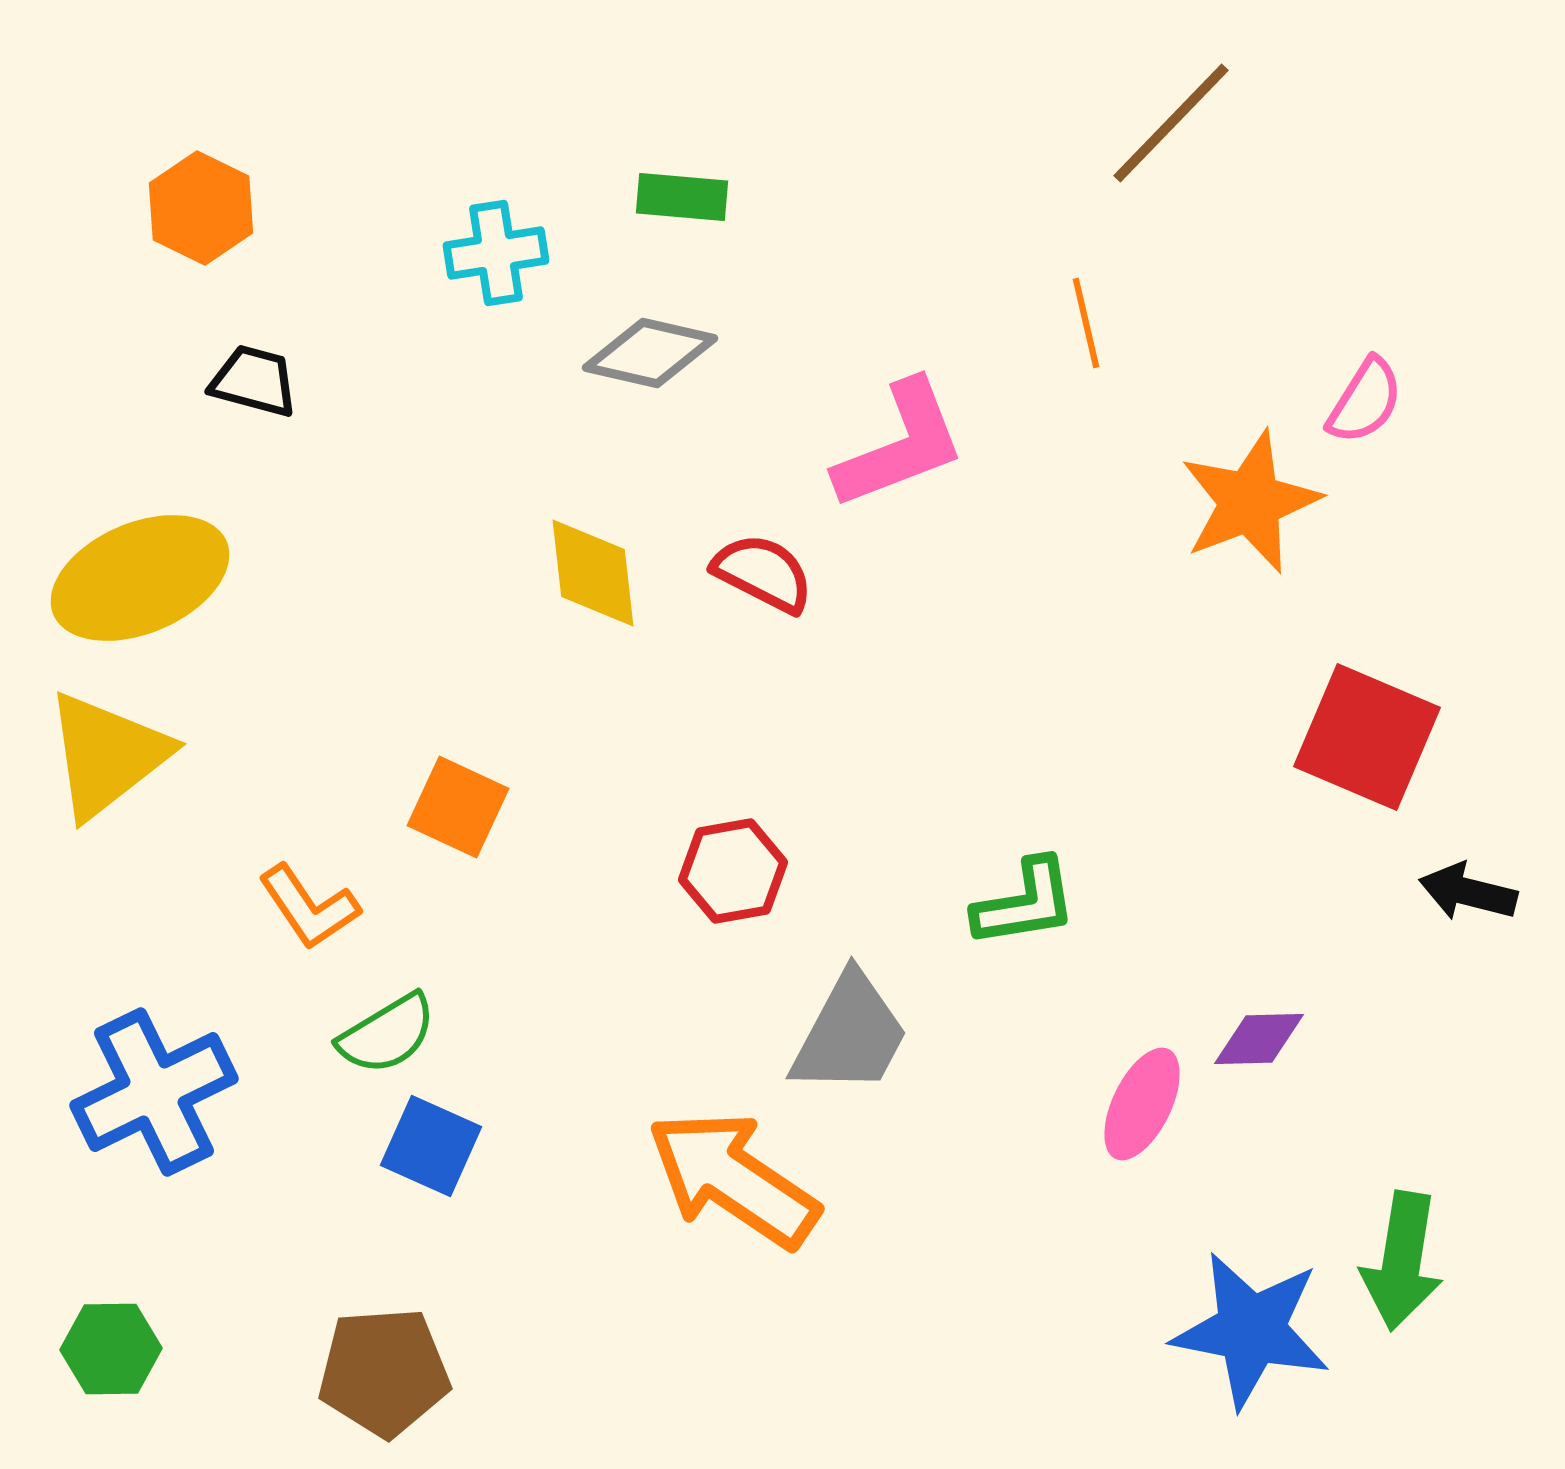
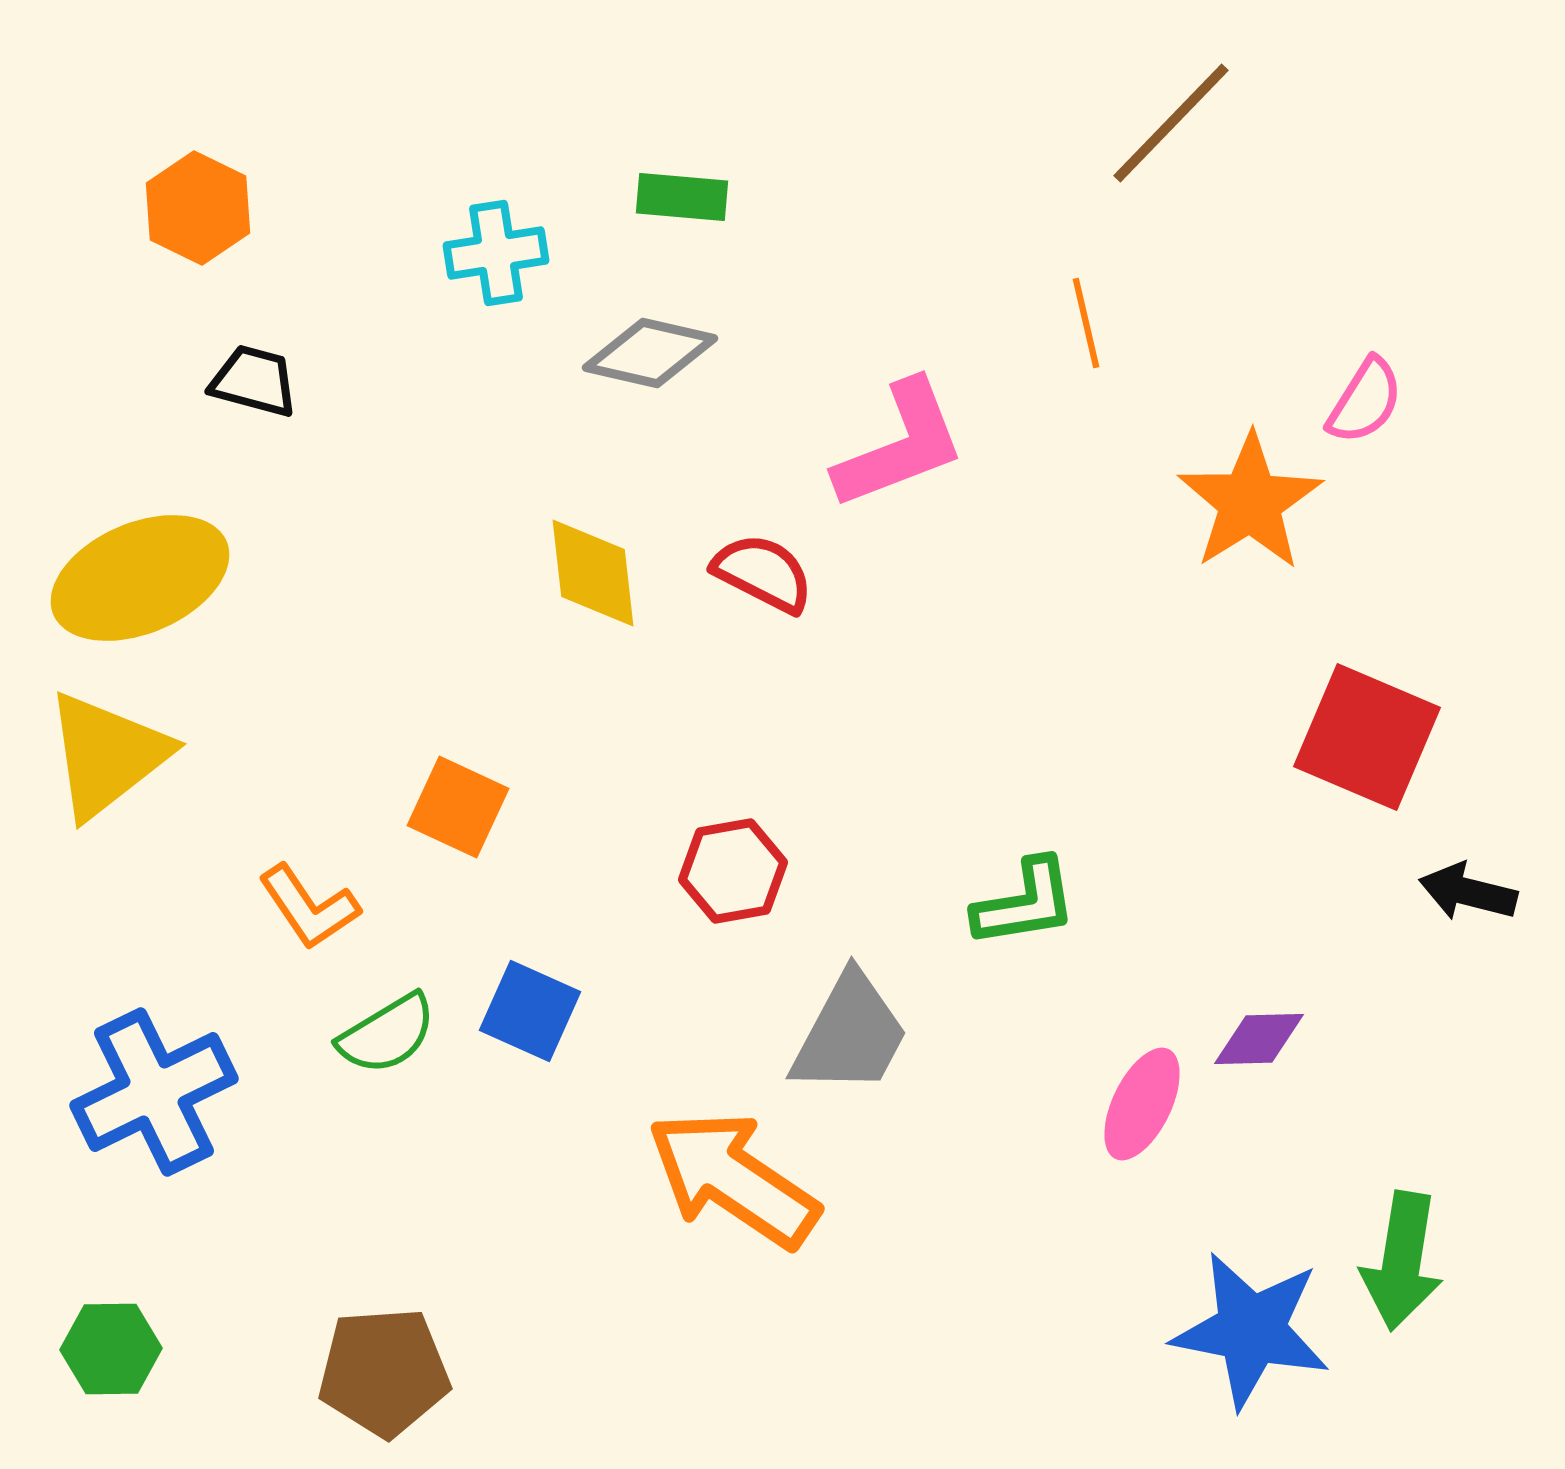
orange hexagon: moved 3 px left
orange star: rotated 11 degrees counterclockwise
blue square: moved 99 px right, 135 px up
